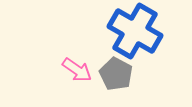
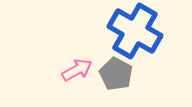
pink arrow: rotated 64 degrees counterclockwise
